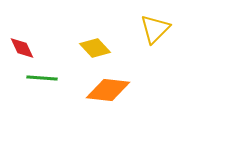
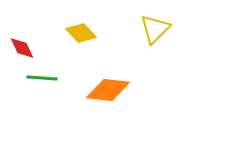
yellow diamond: moved 14 px left, 15 px up
